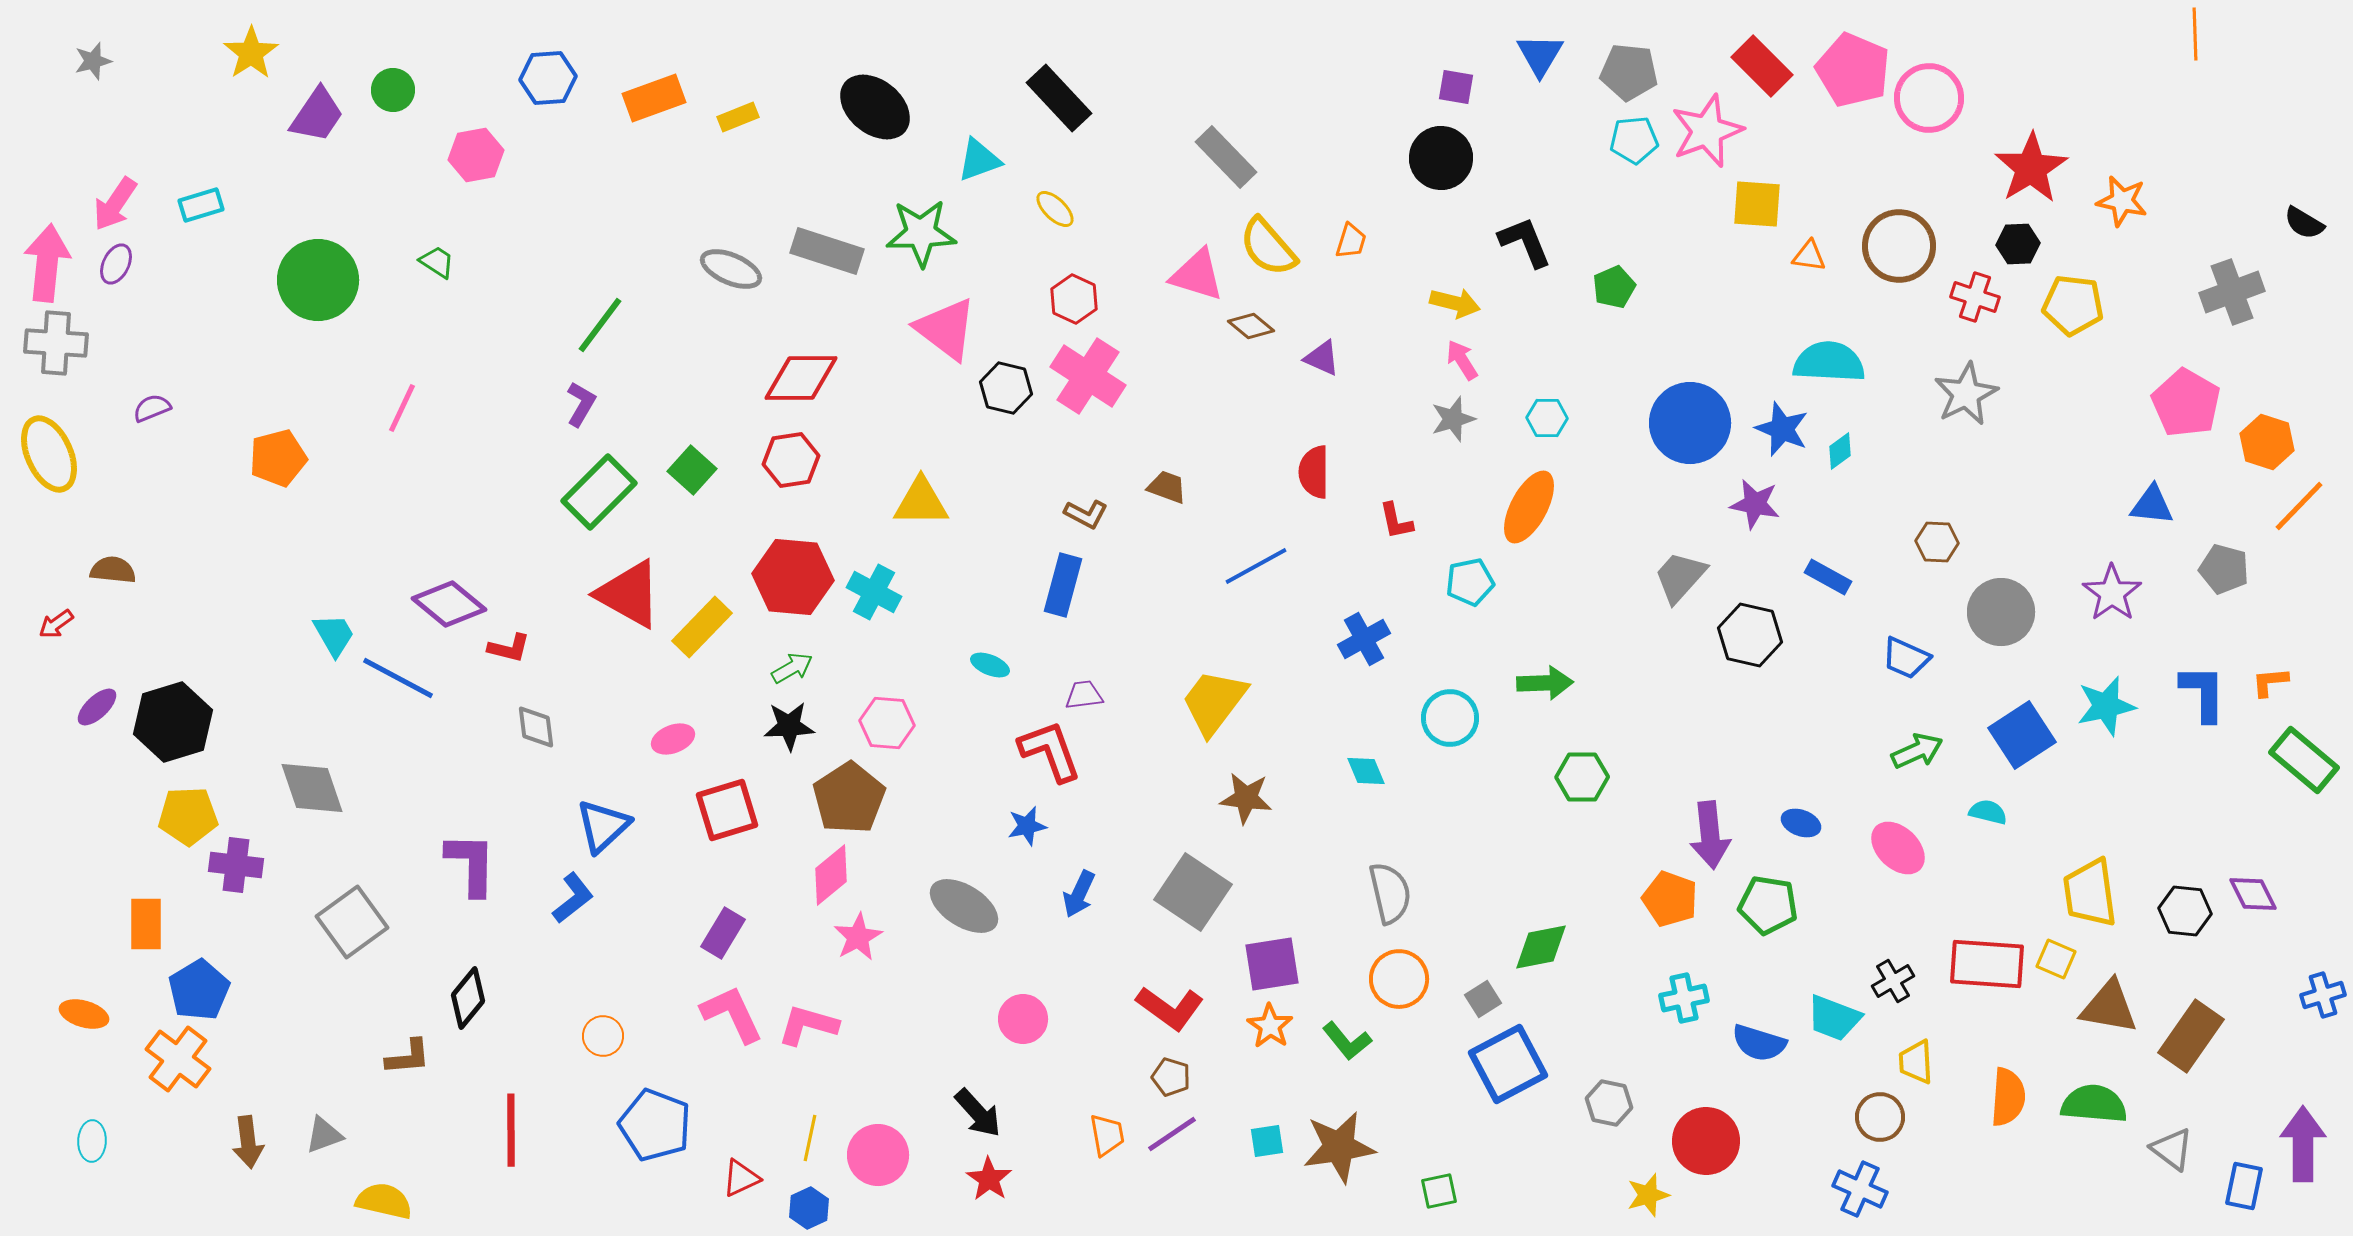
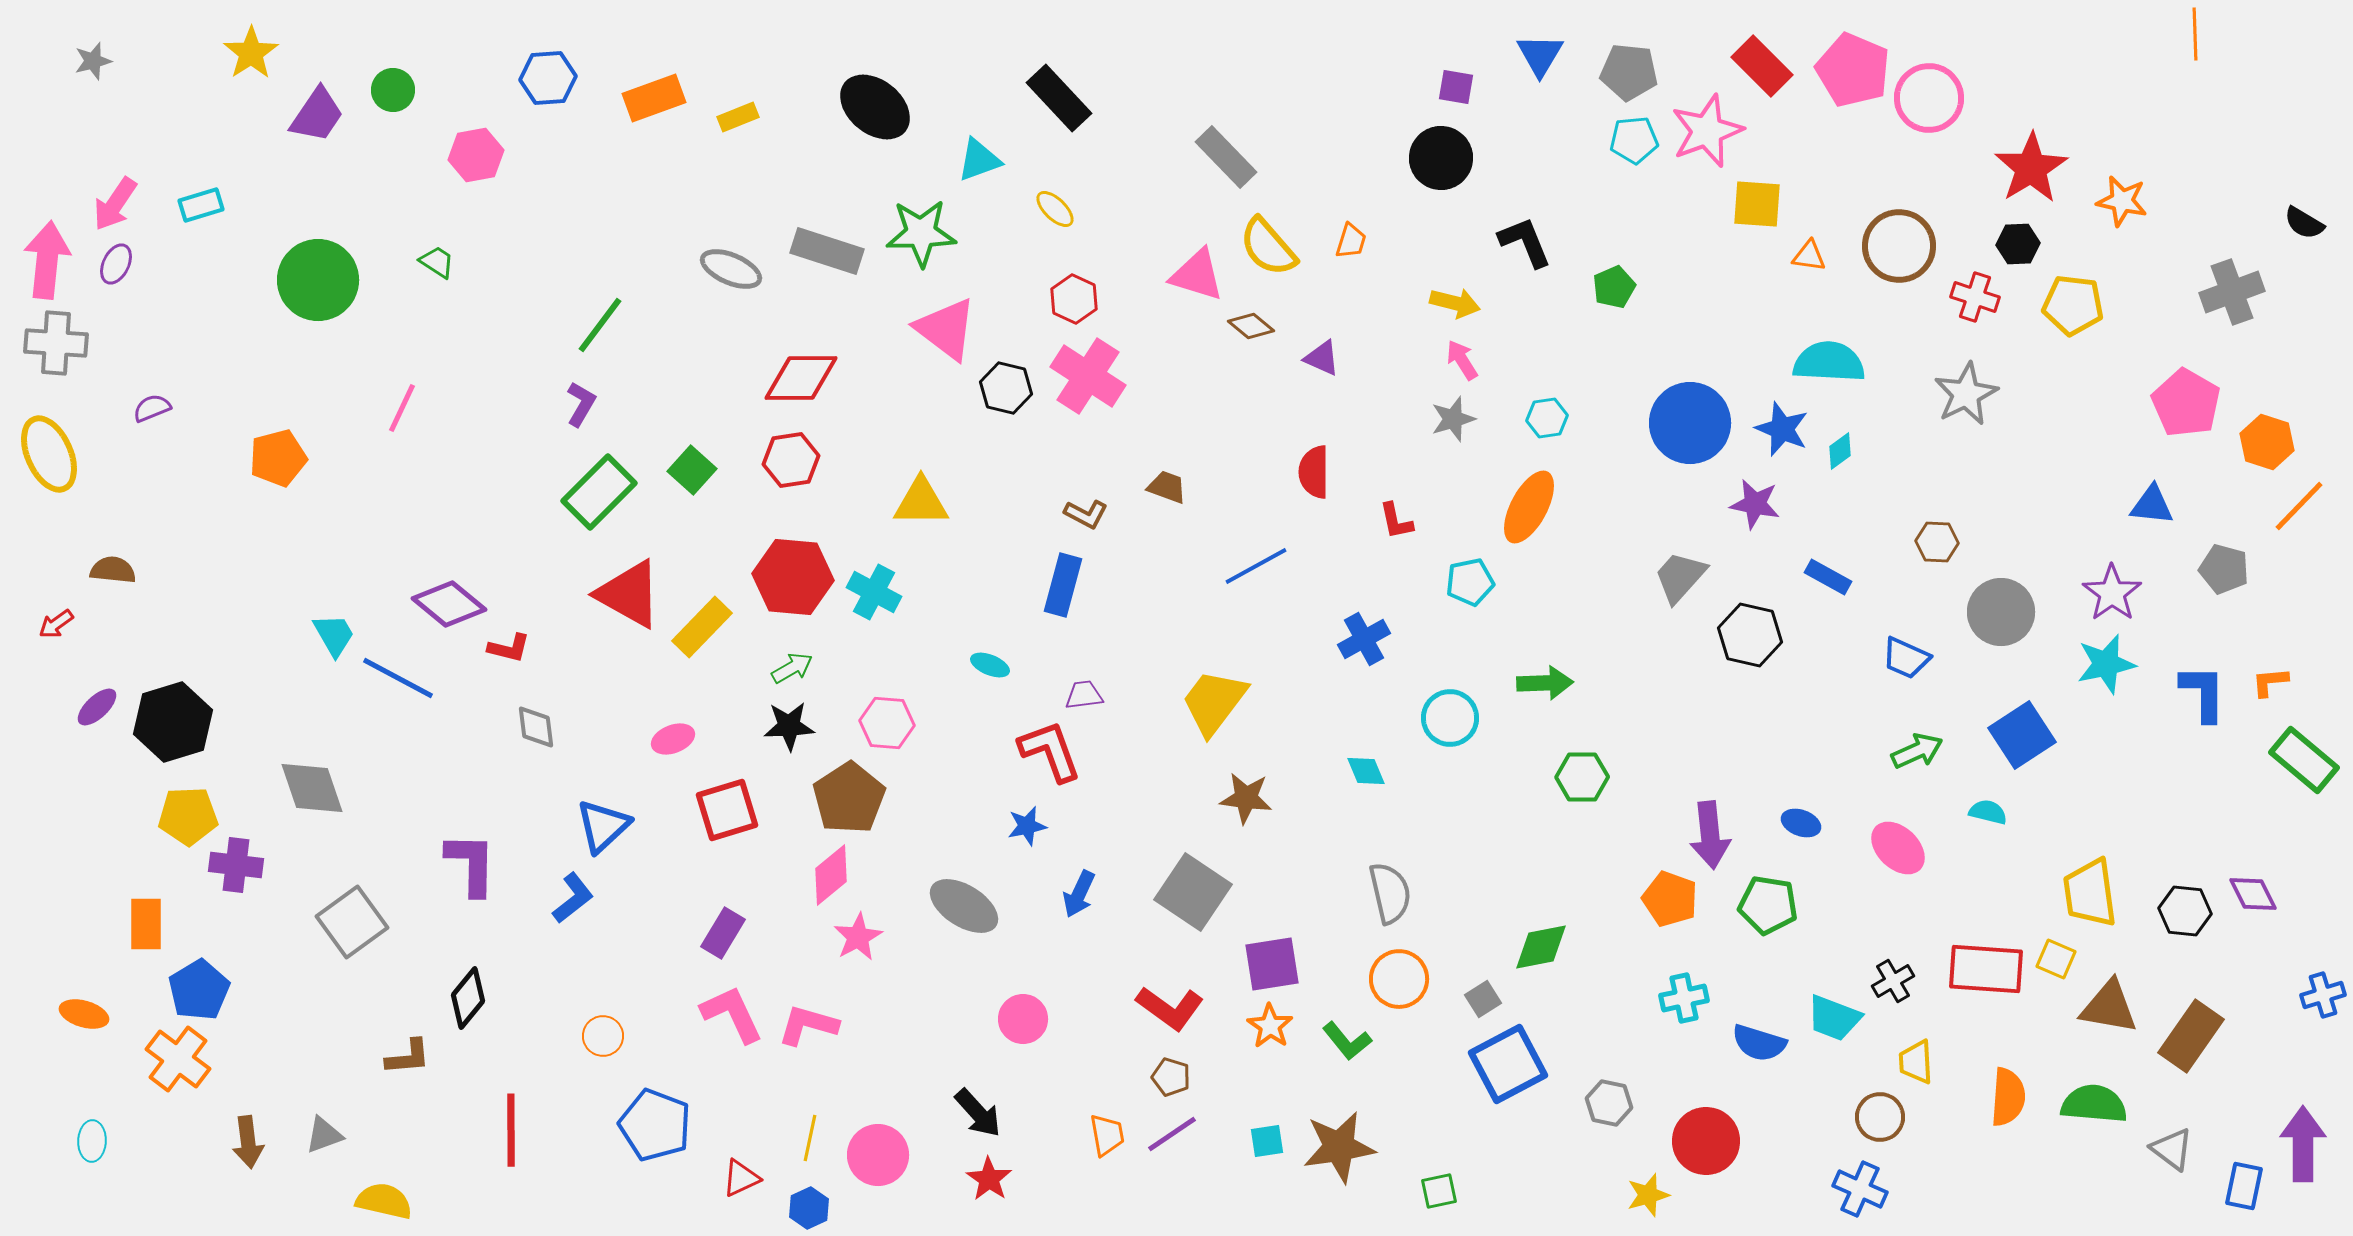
pink arrow at (47, 263): moved 3 px up
cyan hexagon at (1547, 418): rotated 9 degrees counterclockwise
cyan star at (2106, 706): moved 42 px up
red rectangle at (1987, 964): moved 1 px left, 5 px down
